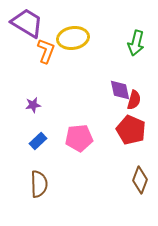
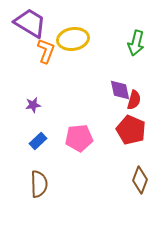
purple trapezoid: moved 3 px right
yellow ellipse: moved 1 px down
